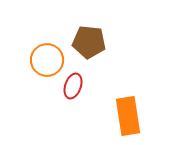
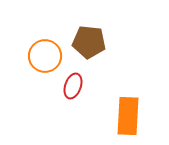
orange circle: moved 2 px left, 4 px up
orange rectangle: rotated 12 degrees clockwise
